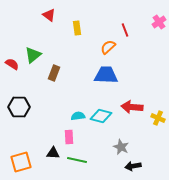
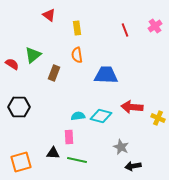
pink cross: moved 4 px left, 4 px down
orange semicircle: moved 31 px left, 8 px down; rotated 56 degrees counterclockwise
